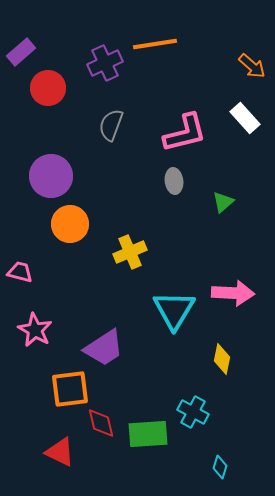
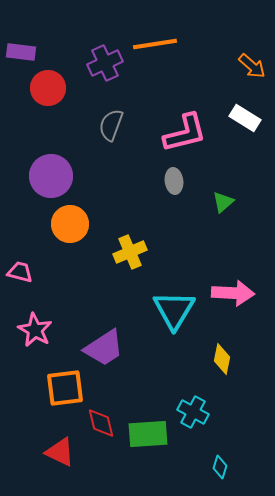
purple rectangle: rotated 48 degrees clockwise
white rectangle: rotated 16 degrees counterclockwise
orange square: moved 5 px left, 1 px up
